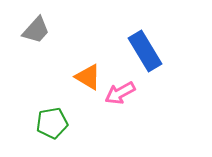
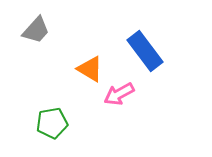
blue rectangle: rotated 6 degrees counterclockwise
orange triangle: moved 2 px right, 8 px up
pink arrow: moved 1 px left, 1 px down
